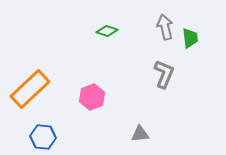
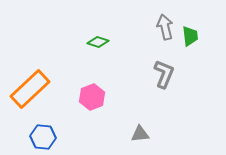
green diamond: moved 9 px left, 11 px down
green trapezoid: moved 2 px up
